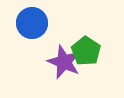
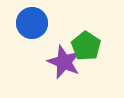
green pentagon: moved 5 px up
